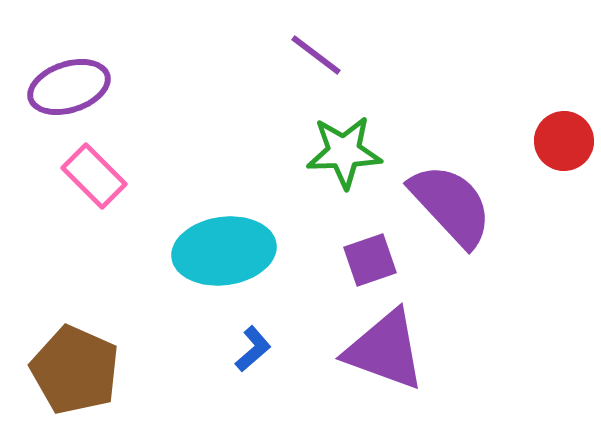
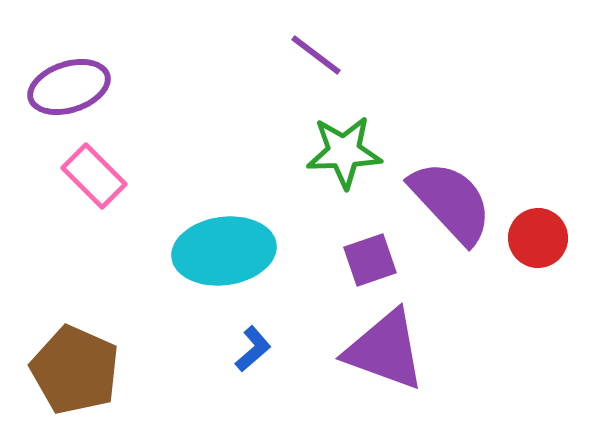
red circle: moved 26 px left, 97 px down
purple semicircle: moved 3 px up
